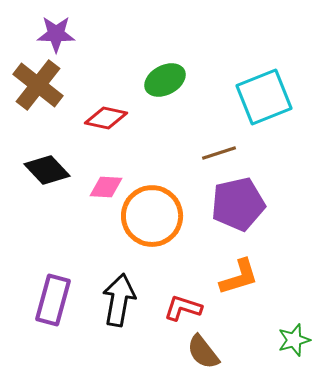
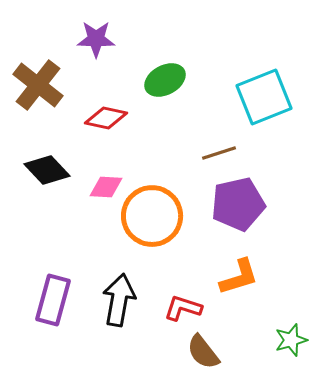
purple star: moved 40 px right, 5 px down
green star: moved 3 px left
